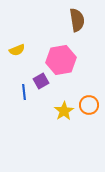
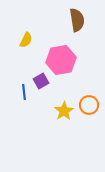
yellow semicircle: moved 9 px right, 10 px up; rotated 42 degrees counterclockwise
